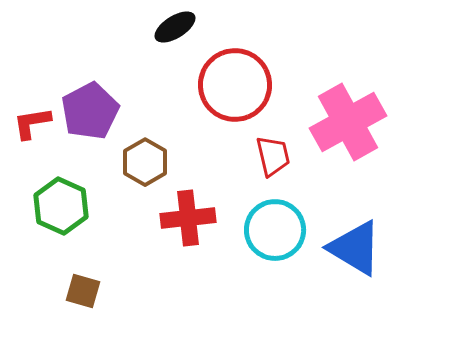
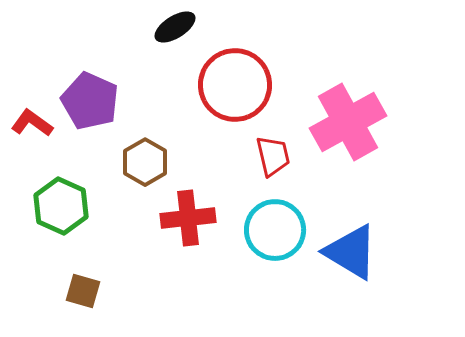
purple pentagon: moved 10 px up; rotated 20 degrees counterclockwise
red L-shape: rotated 45 degrees clockwise
blue triangle: moved 4 px left, 4 px down
